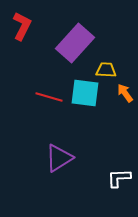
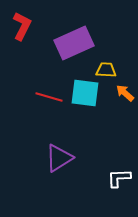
purple rectangle: moved 1 px left; rotated 24 degrees clockwise
orange arrow: rotated 12 degrees counterclockwise
